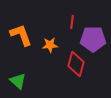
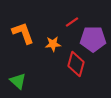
red line: rotated 48 degrees clockwise
orange L-shape: moved 2 px right, 2 px up
orange star: moved 3 px right, 1 px up
